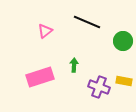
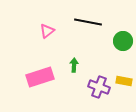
black line: moved 1 px right; rotated 12 degrees counterclockwise
pink triangle: moved 2 px right
